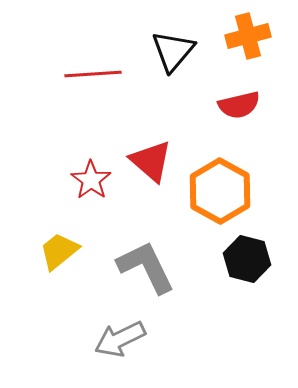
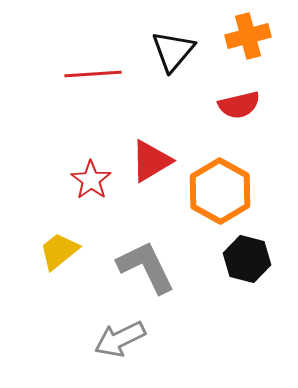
red triangle: rotated 48 degrees clockwise
